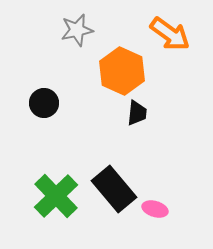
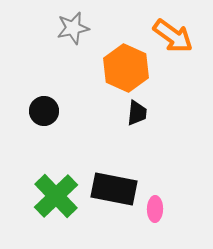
gray star: moved 4 px left, 2 px up
orange arrow: moved 3 px right, 2 px down
orange hexagon: moved 4 px right, 3 px up
black circle: moved 8 px down
black rectangle: rotated 39 degrees counterclockwise
pink ellipse: rotated 75 degrees clockwise
